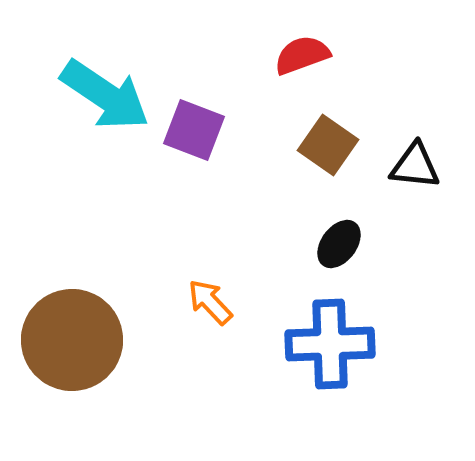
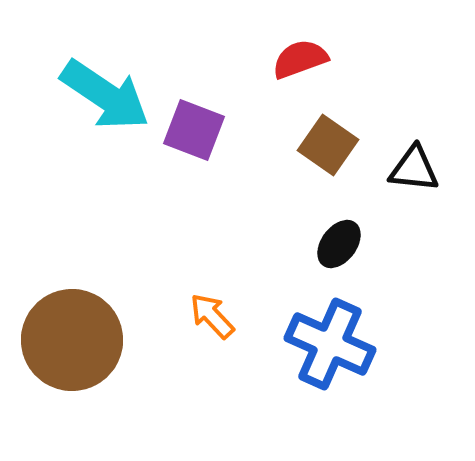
red semicircle: moved 2 px left, 4 px down
black triangle: moved 1 px left, 3 px down
orange arrow: moved 2 px right, 14 px down
blue cross: rotated 26 degrees clockwise
